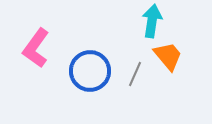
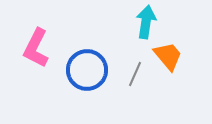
cyan arrow: moved 6 px left, 1 px down
pink L-shape: rotated 9 degrees counterclockwise
blue circle: moved 3 px left, 1 px up
